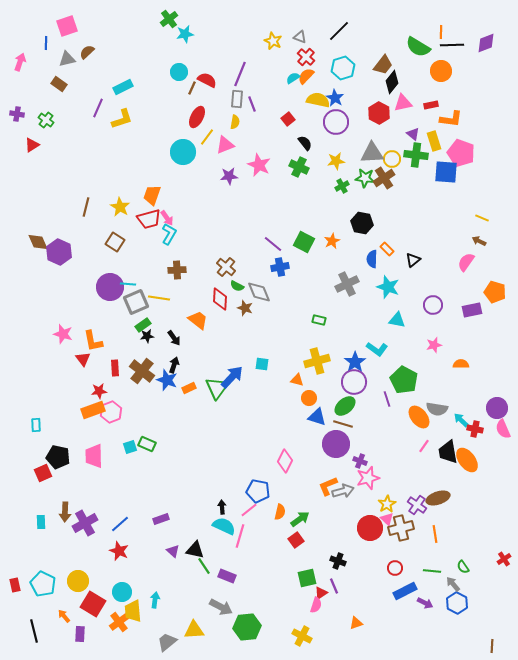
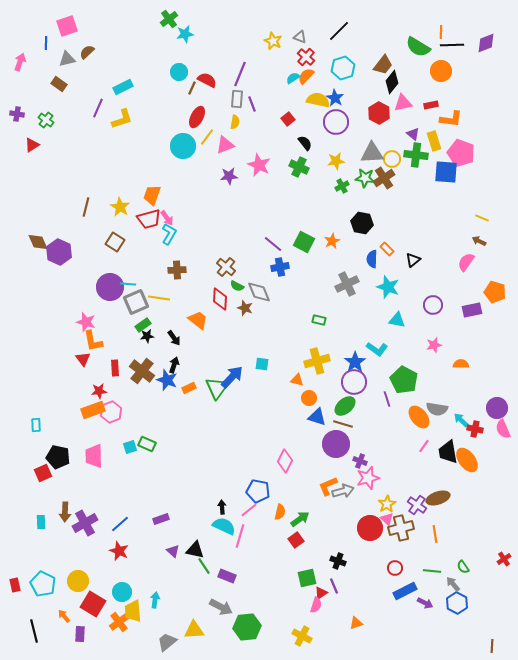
cyan circle at (183, 152): moved 6 px up
pink star at (63, 334): moved 23 px right, 12 px up
